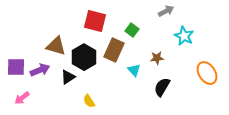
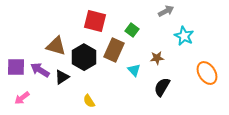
purple arrow: rotated 126 degrees counterclockwise
black triangle: moved 6 px left
